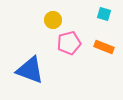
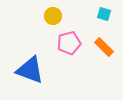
yellow circle: moved 4 px up
orange rectangle: rotated 24 degrees clockwise
